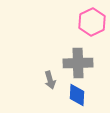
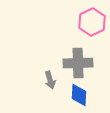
blue diamond: moved 2 px right
